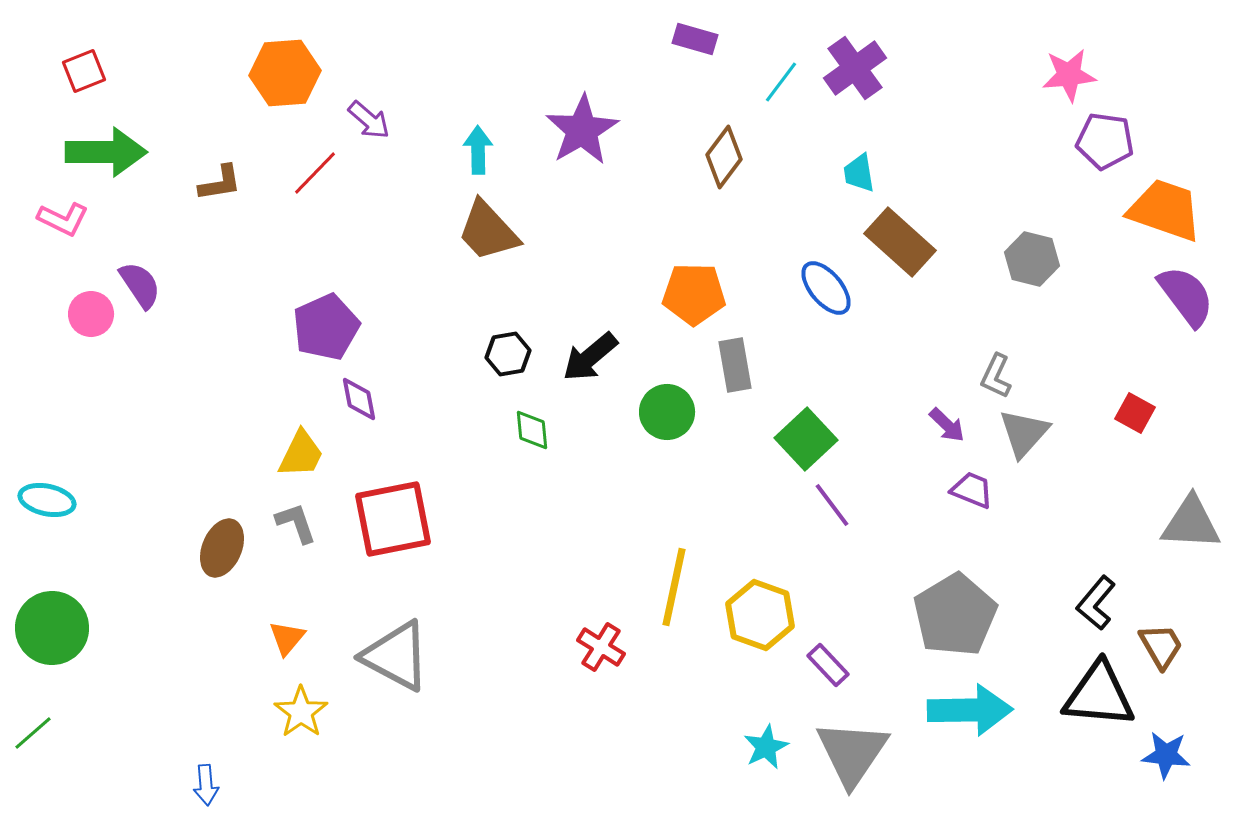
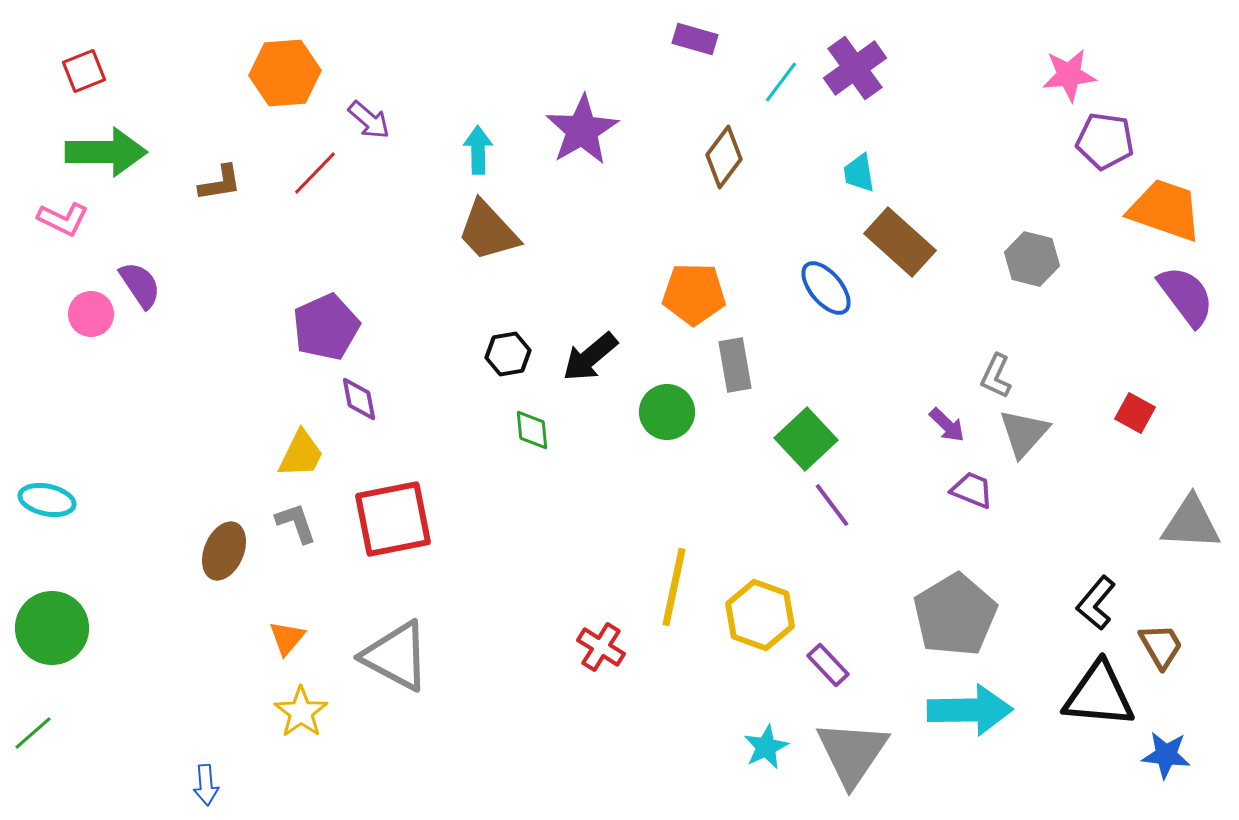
brown ellipse at (222, 548): moved 2 px right, 3 px down
